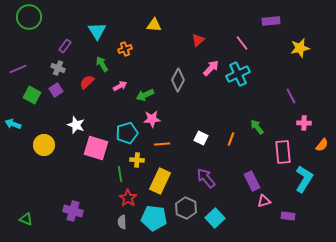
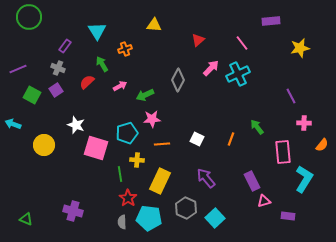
white square at (201, 138): moved 4 px left, 1 px down
cyan pentagon at (154, 218): moved 5 px left
